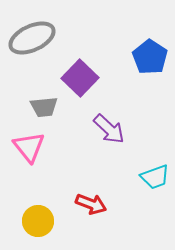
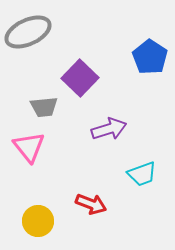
gray ellipse: moved 4 px left, 6 px up
purple arrow: rotated 60 degrees counterclockwise
cyan trapezoid: moved 13 px left, 3 px up
